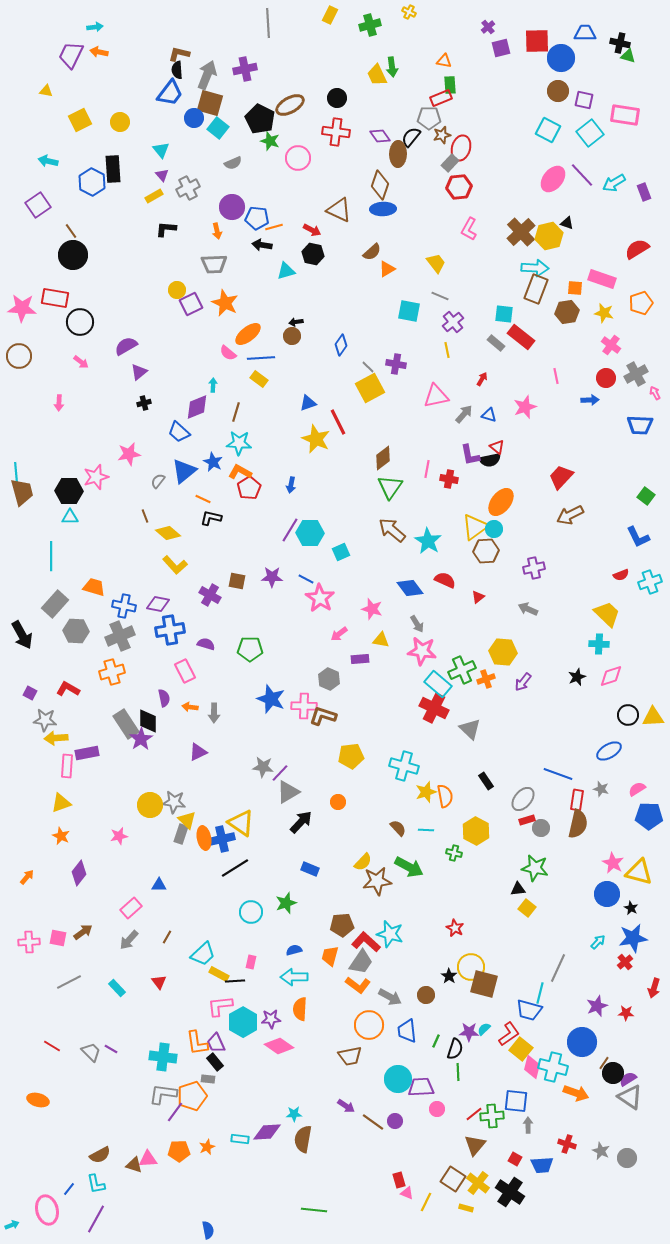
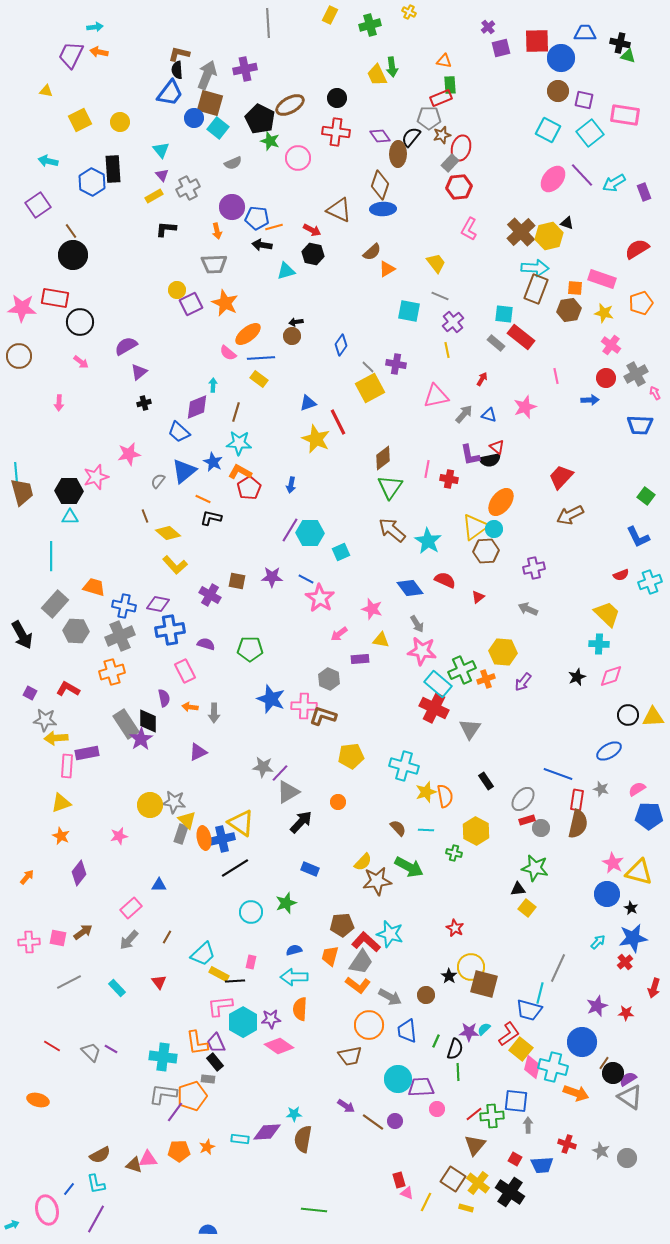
brown hexagon at (567, 312): moved 2 px right, 2 px up
gray triangle at (470, 729): rotated 20 degrees clockwise
blue semicircle at (208, 1230): rotated 78 degrees counterclockwise
